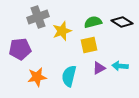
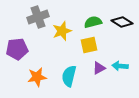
purple pentagon: moved 3 px left
